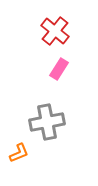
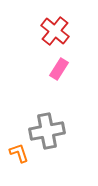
gray cross: moved 9 px down
orange L-shape: rotated 85 degrees counterclockwise
